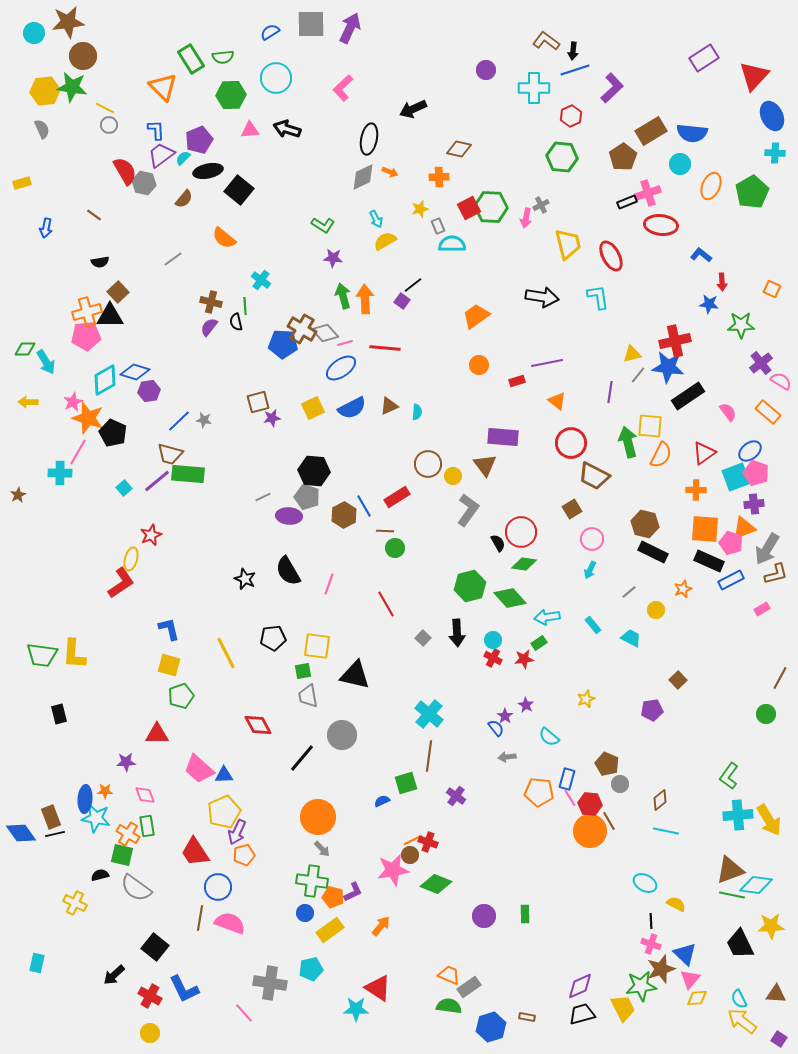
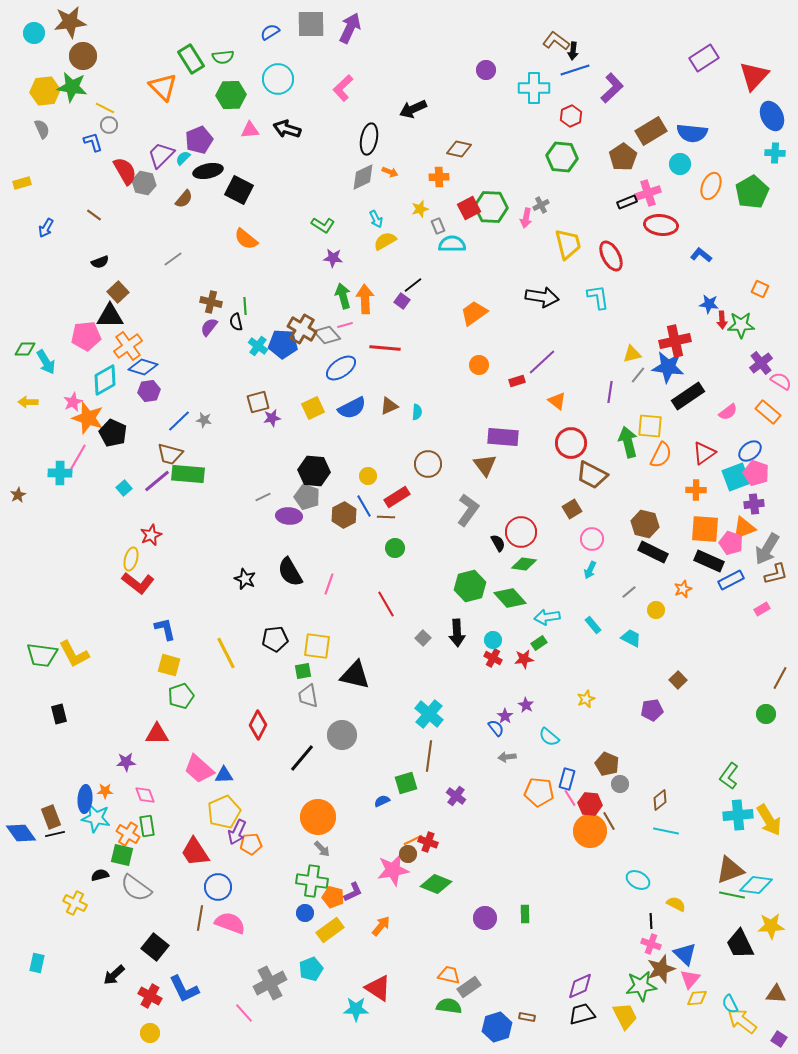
brown star at (68, 22): moved 2 px right
brown L-shape at (546, 41): moved 10 px right
cyan circle at (276, 78): moved 2 px right, 1 px down
blue L-shape at (156, 130): moved 63 px left, 12 px down; rotated 15 degrees counterclockwise
purple trapezoid at (161, 155): rotated 8 degrees counterclockwise
black square at (239, 190): rotated 12 degrees counterclockwise
blue arrow at (46, 228): rotated 18 degrees clockwise
orange semicircle at (224, 238): moved 22 px right, 1 px down
black semicircle at (100, 262): rotated 12 degrees counterclockwise
cyan cross at (261, 280): moved 3 px left, 66 px down
red arrow at (722, 282): moved 38 px down
orange square at (772, 289): moved 12 px left
orange cross at (87, 312): moved 41 px right, 34 px down; rotated 20 degrees counterclockwise
orange trapezoid at (476, 316): moved 2 px left, 3 px up
gray diamond at (325, 333): moved 2 px right, 2 px down
pink line at (345, 343): moved 18 px up
purple line at (547, 363): moved 5 px left, 1 px up; rotated 32 degrees counterclockwise
blue diamond at (135, 372): moved 8 px right, 5 px up
pink semicircle at (728, 412): rotated 90 degrees clockwise
pink line at (78, 452): moved 5 px down
yellow circle at (453, 476): moved 85 px left
brown trapezoid at (594, 476): moved 2 px left, 1 px up
brown line at (385, 531): moved 1 px right, 14 px up
black semicircle at (288, 571): moved 2 px right, 1 px down
red L-shape at (121, 583): moved 17 px right; rotated 72 degrees clockwise
blue L-shape at (169, 629): moved 4 px left
black pentagon at (273, 638): moved 2 px right, 1 px down
yellow L-shape at (74, 654): rotated 32 degrees counterclockwise
red diamond at (258, 725): rotated 56 degrees clockwise
orange pentagon at (244, 855): moved 7 px right, 11 px up; rotated 10 degrees clockwise
brown circle at (410, 855): moved 2 px left, 1 px up
cyan ellipse at (645, 883): moved 7 px left, 3 px up
purple circle at (484, 916): moved 1 px right, 2 px down
cyan pentagon at (311, 969): rotated 10 degrees counterclockwise
orange trapezoid at (449, 975): rotated 10 degrees counterclockwise
gray cross at (270, 983): rotated 36 degrees counterclockwise
cyan semicircle at (739, 999): moved 9 px left, 5 px down
yellow trapezoid at (623, 1008): moved 2 px right, 8 px down
blue hexagon at (491, 1027): moved 6 px right
